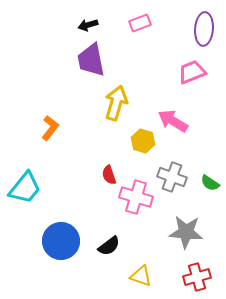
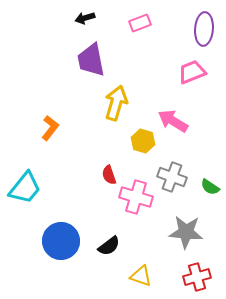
black arrow: moved 3 px left, 7 px up
green semicircle: moved 4 px down
